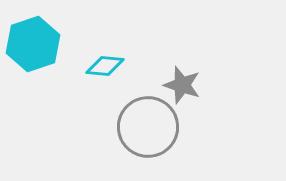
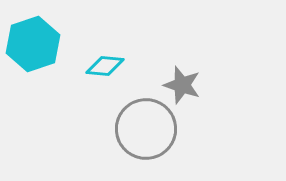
gray circle: moved 2 px left, 2 px down
